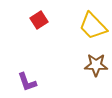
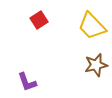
yellow trapezoid: moved 1 px left
brown star: rotated 15 degrees counterclockwise
